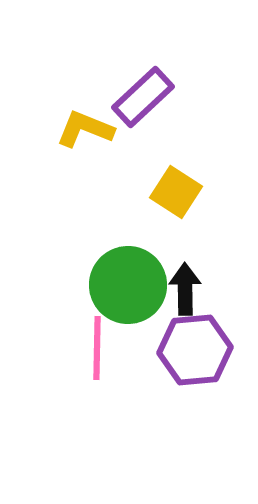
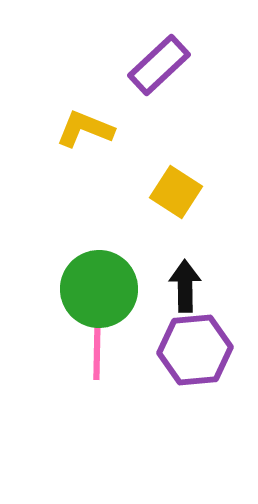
purple rectangle: moved 16 px right, 32 px up
green circle: moved 29 px left, 4 px down
black arrow: moved 3 px up
